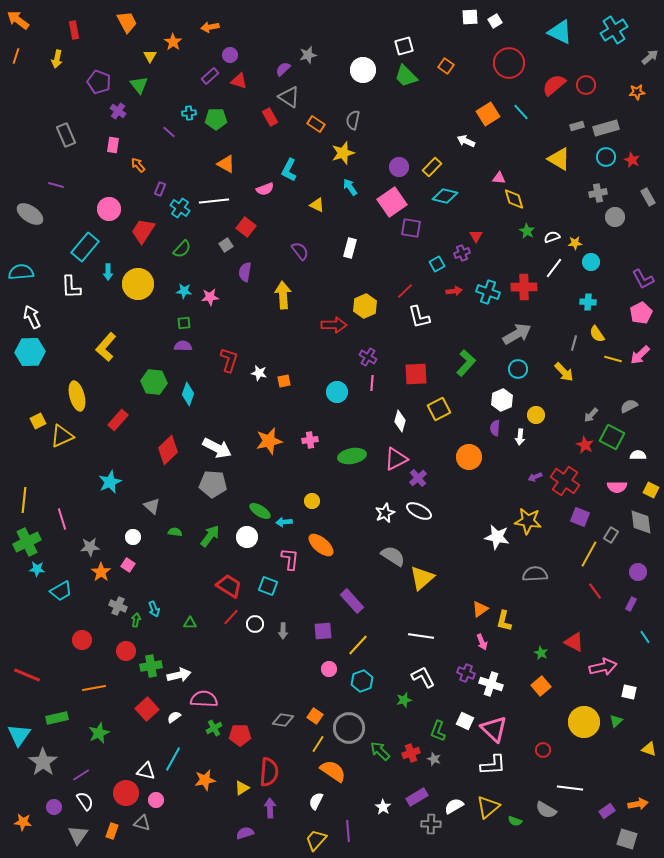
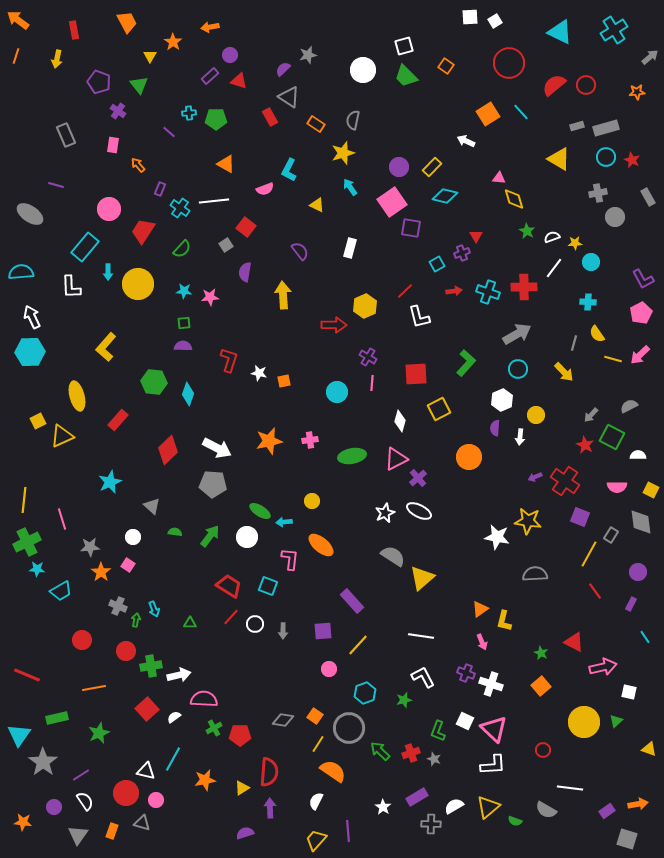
cyan hexagon at (362, 681): moved 3 px right, 12 px down
